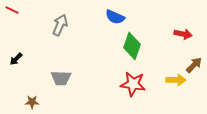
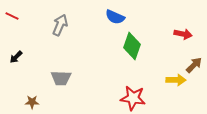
red line: moved 6 px down
black arrow: moved 2 px up
red star: moved 14 px down
